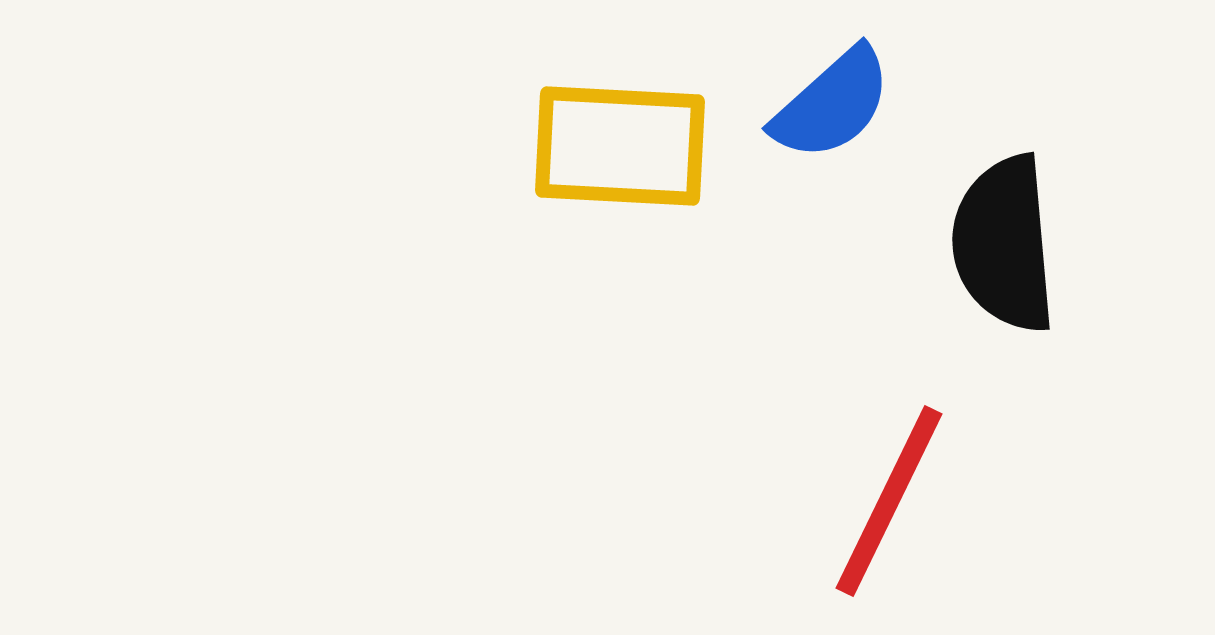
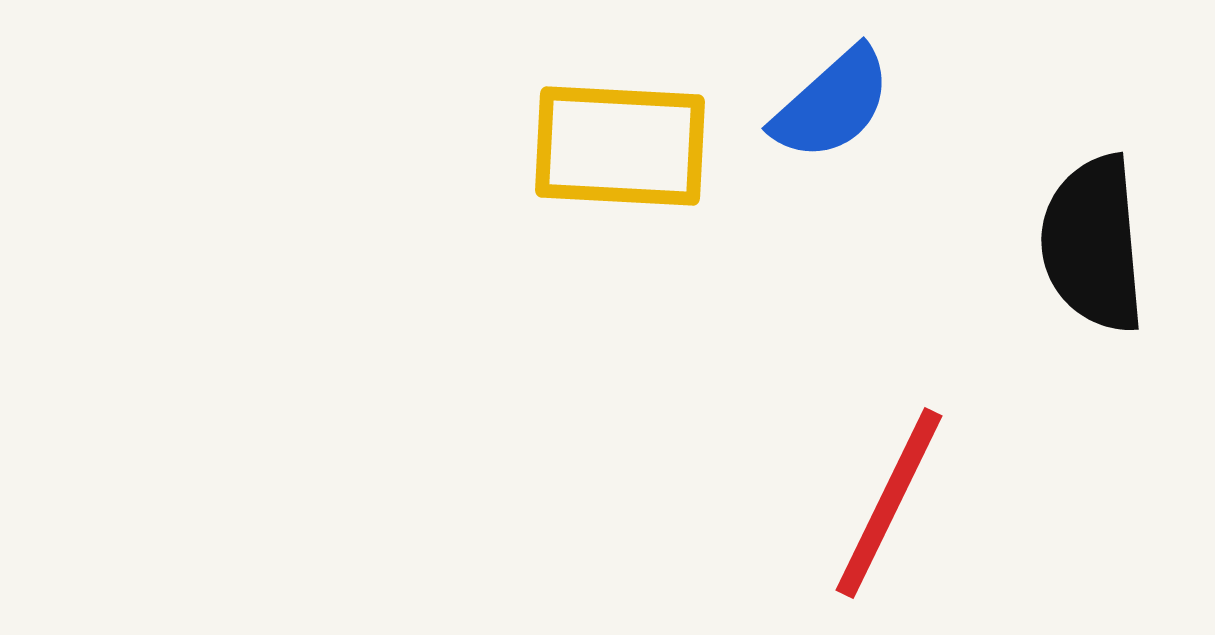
black semicircle: moved 89 px right
red line: moved 2 px down
